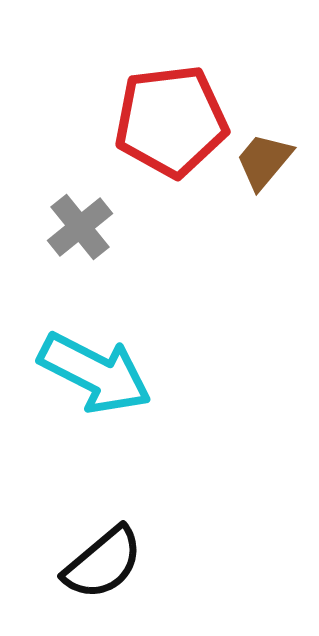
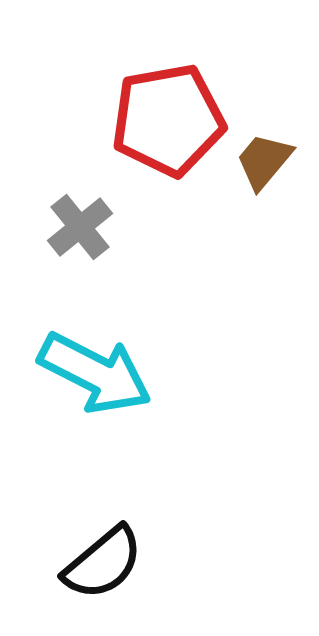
red pentagon: moved 3 px left, 1 px up; rotated 3 degrees counterclockwise
